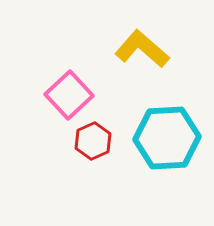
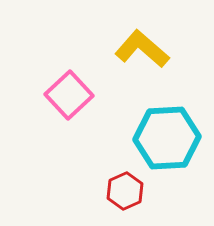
red hexagon: moved 32 px right, 50 px down
